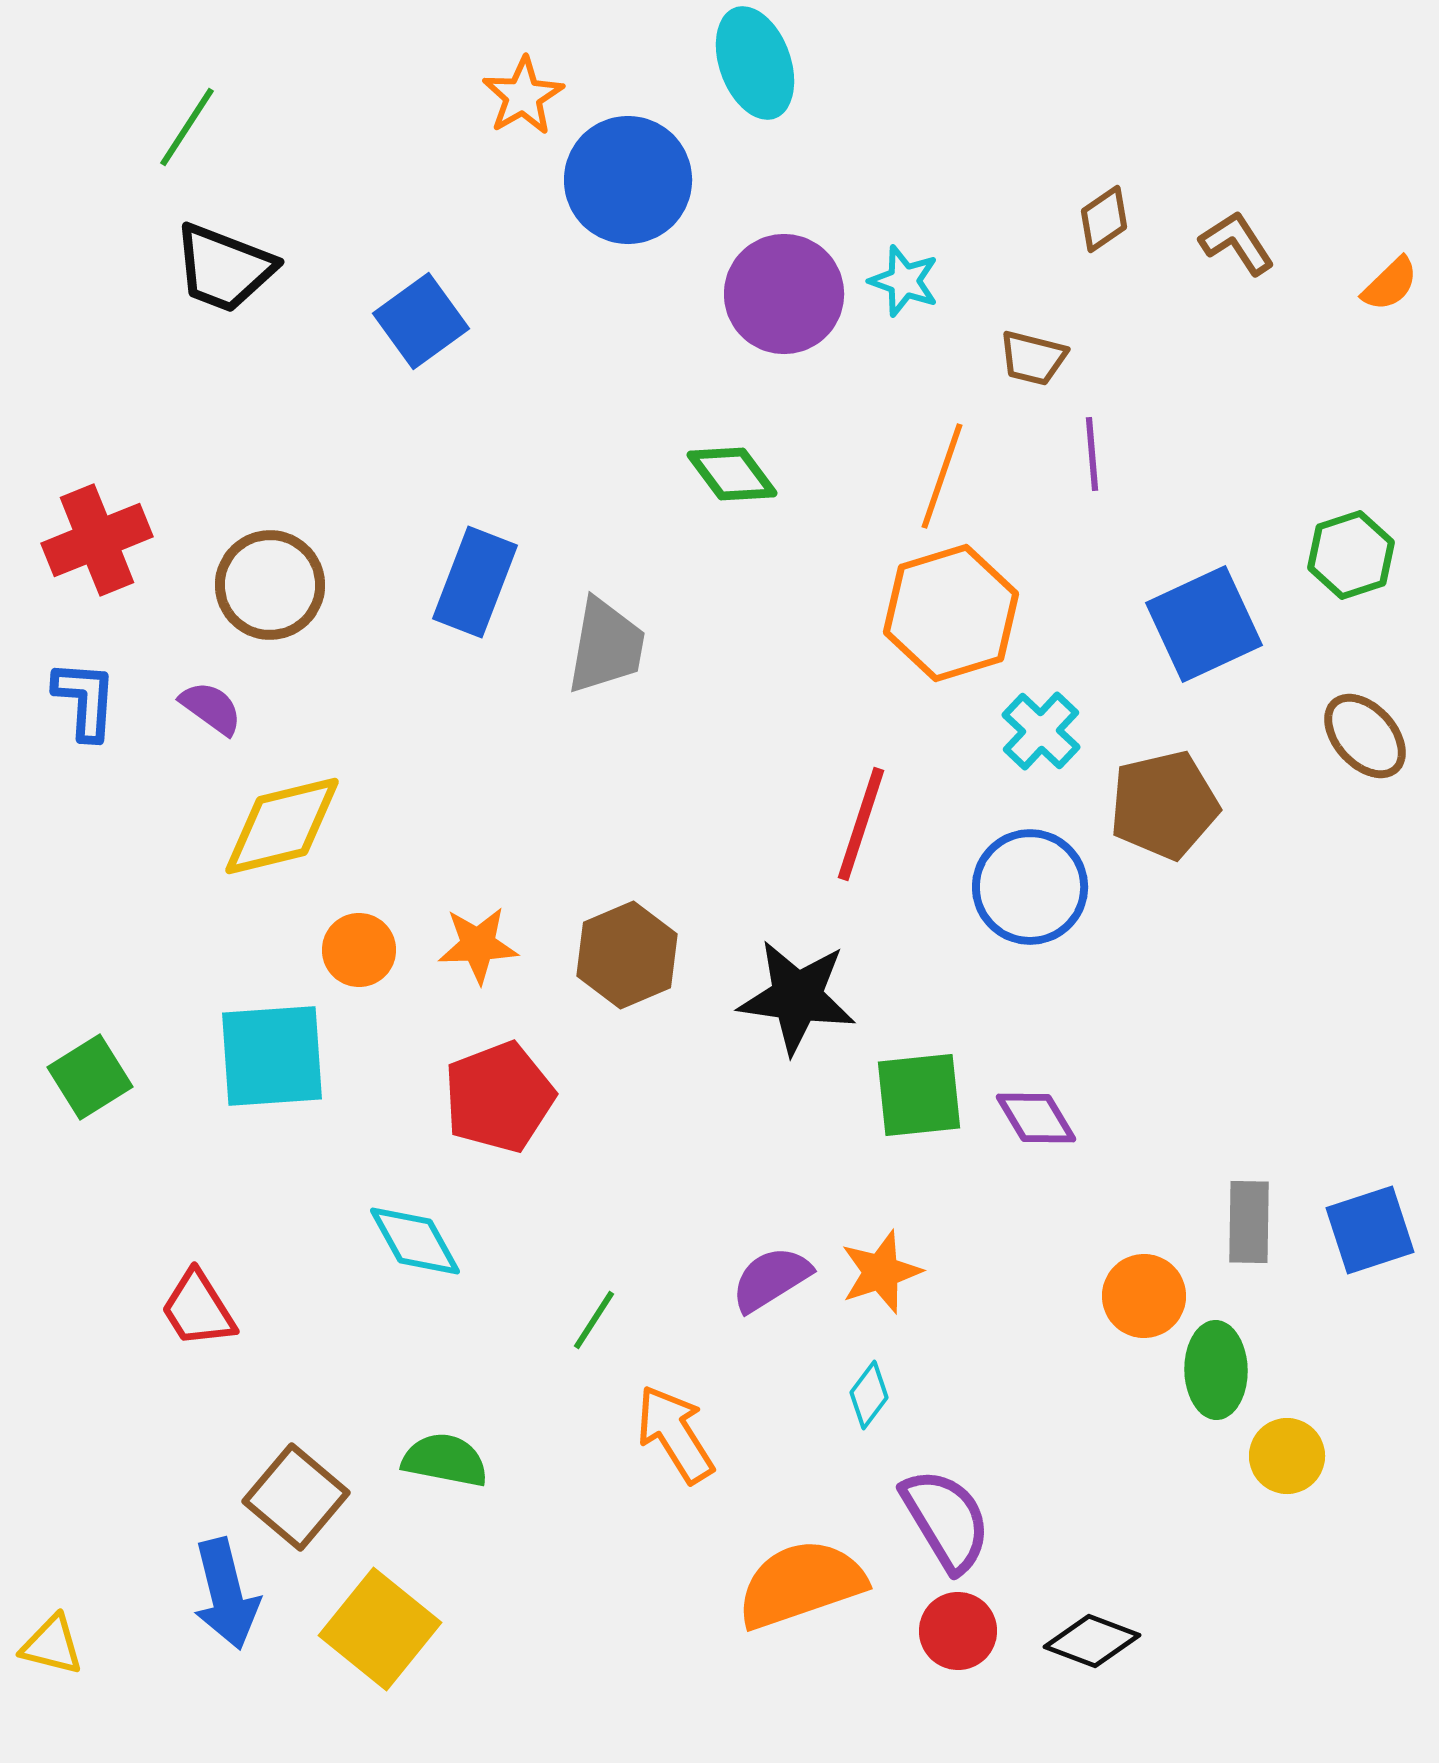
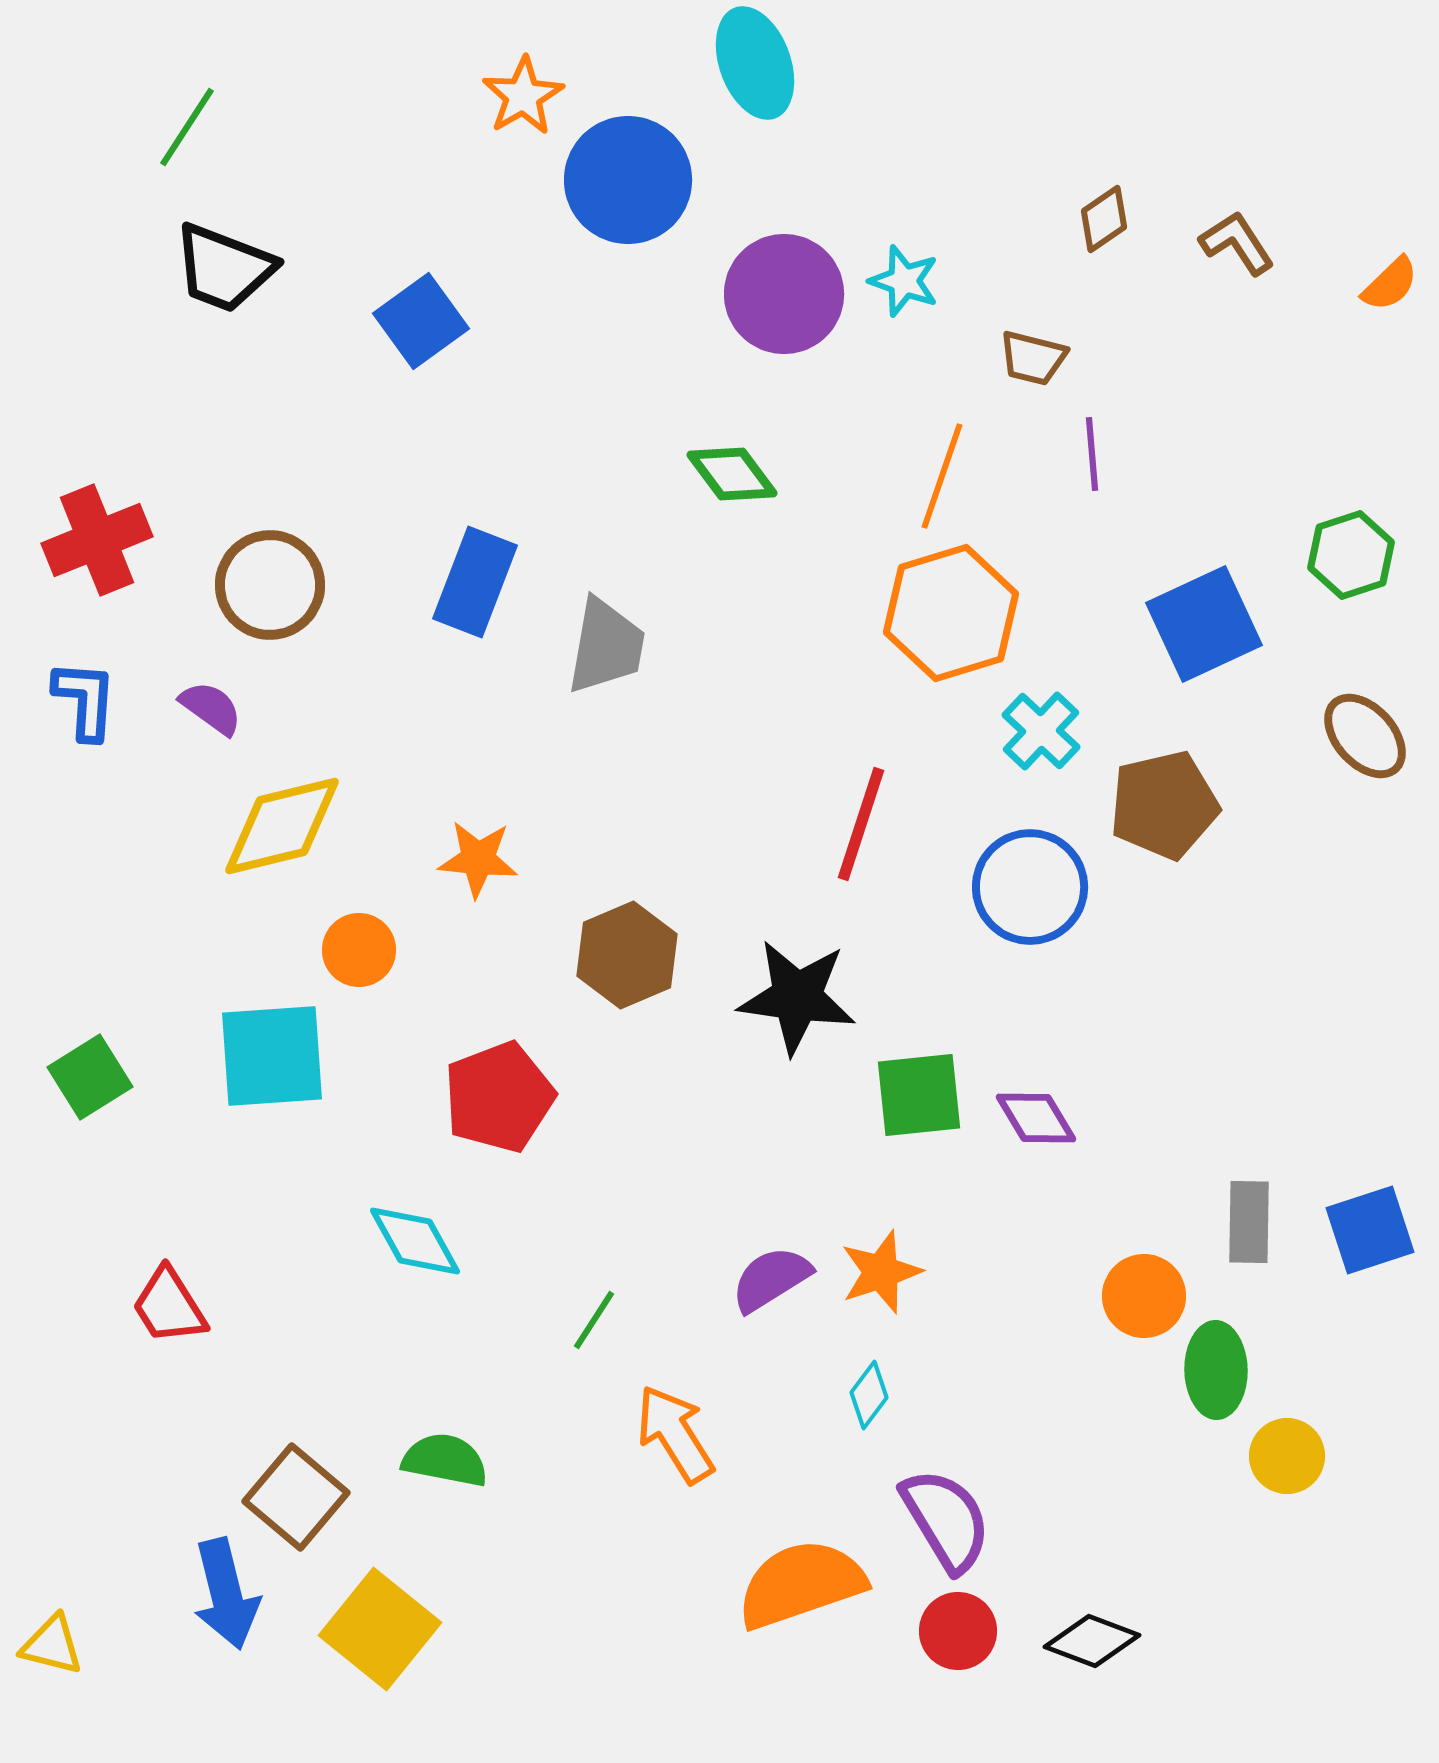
orange star at (478, 945): moved 86 px up; rotated 8 degrees clockwise
red trapezoid at (198, 1309): moved 29 px left, 3 px up
